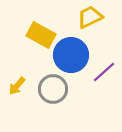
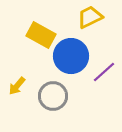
blue circle: moved 1 px down
gray circle: moved 7 px down
